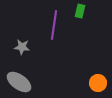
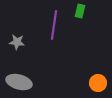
gray star: moved 5 px left, 5 px up
gray ellipse: rotated 20 degrees counterclockwise
